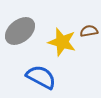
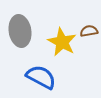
gray ellipse: rotated 60 degrees counterclockwise
yellow star: rotated 12 degrees clockwise
